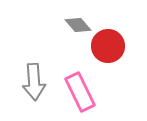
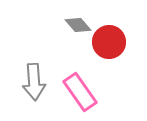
red circle: moved 1 px right, 4 px up
pink rectangle: rotated 9 degrees counterclockwise
